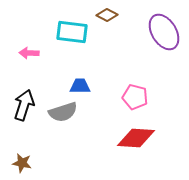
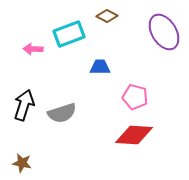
brown diamond: moved 1 px down
cyan rectangle: moved 3 px left, 2 px down; rotated 28 degrees counterclockwise
pink arrow: moved 4 px right, 4 px up
blue trapezoid: moved 20 px right, 19 px up
gray semicircle: moved 1 px left, 1 px down
red diamond: moved 2 px left, 3 px up
